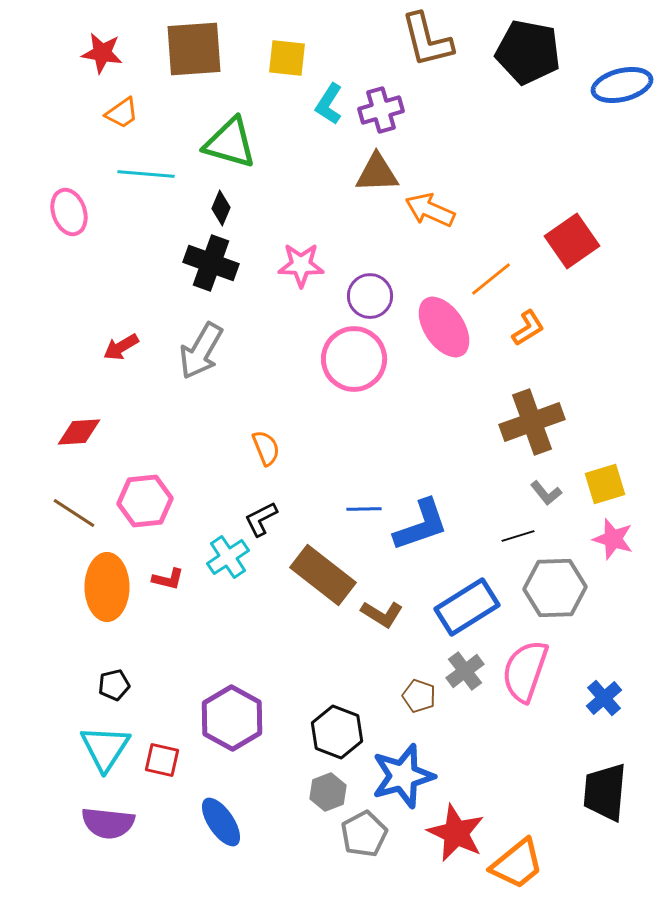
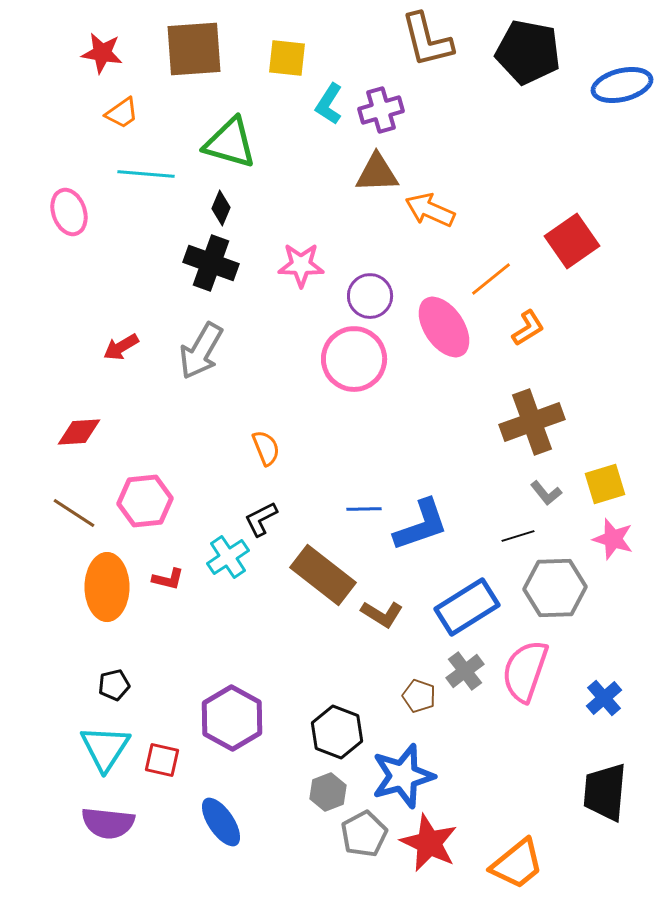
red star at (456, 833): moved 27 px left, 10 px down
